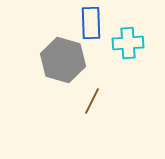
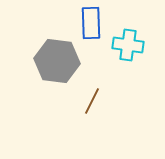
cyan cross: moved 2 px down; rotated 12 degrees clockwise
gray hexagon: moved 6 px left, 1 px down; rotated 9 degrees counterclockwise
